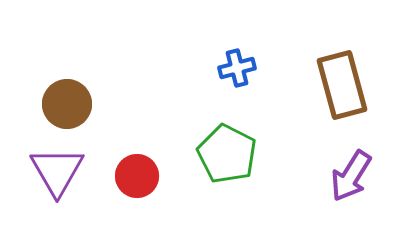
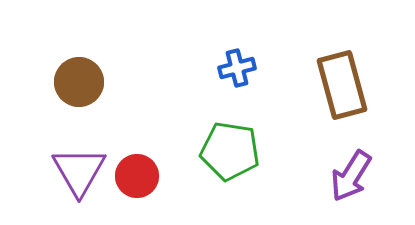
brown circle: moved 12 px right, 22 px up
green pentagon: moved 3 px right, 3 px up; rotated 18 degrees counterclockwise
purple triangle: moved 22 px right
